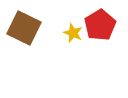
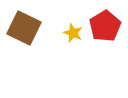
red pentagon: moved 5 px right, 1 px down
